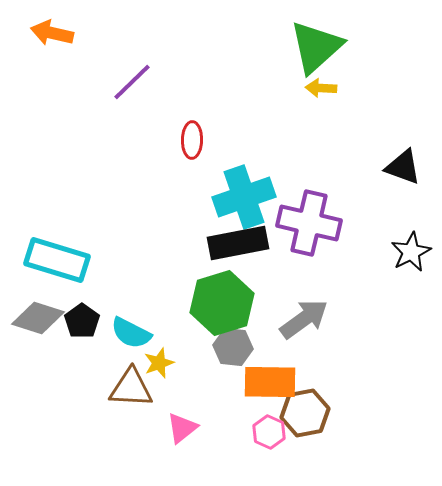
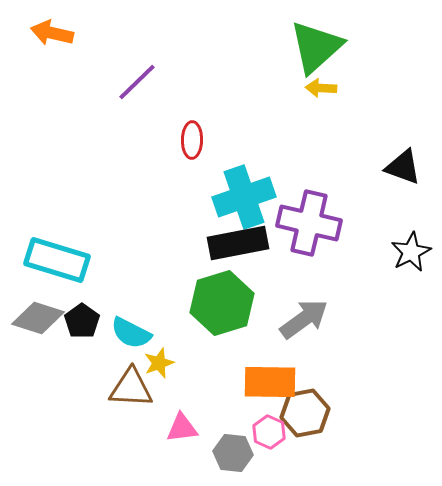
purple line: moved 5 px right
gray hexagon: moved 106 px down
pink triangle: rotated 32 degrees clockwise
